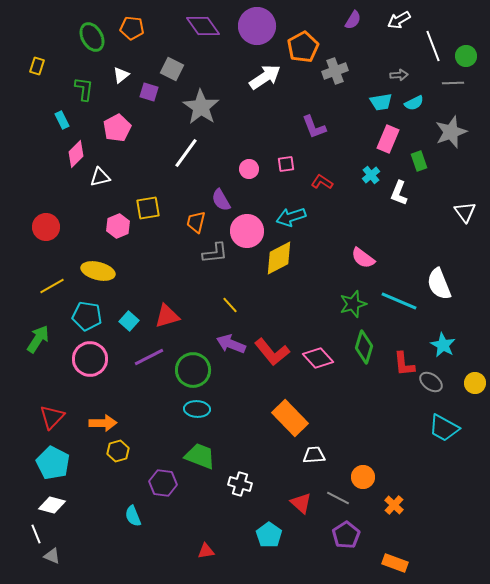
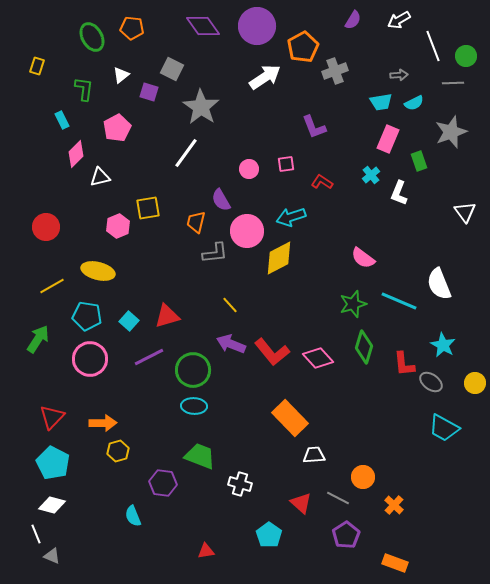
cyan ellipse at (197, 409): moved 3 px left, 3 px up
